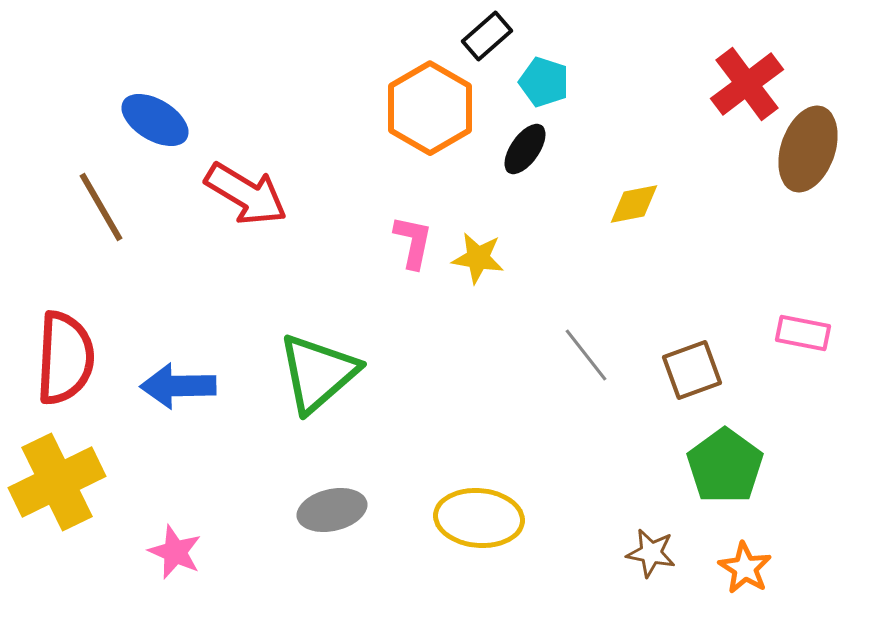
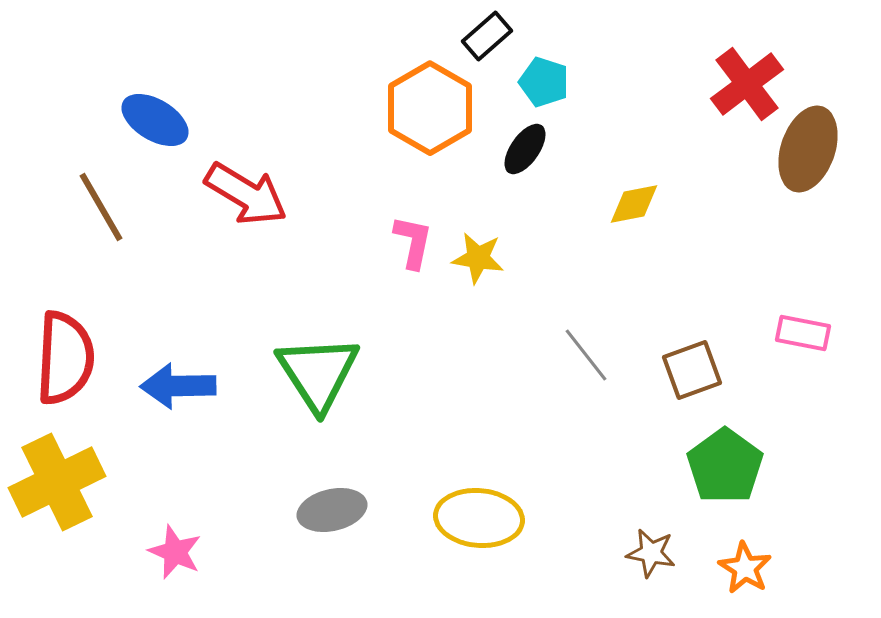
green triangle: rotated 22 degrees counterclockwise
